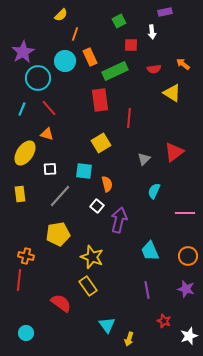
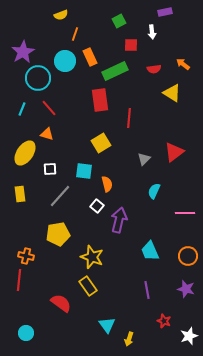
yellow semicircle at (61, 15): rotated 24 degrees clockwise
